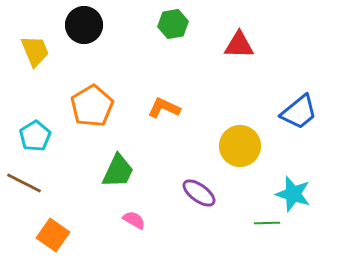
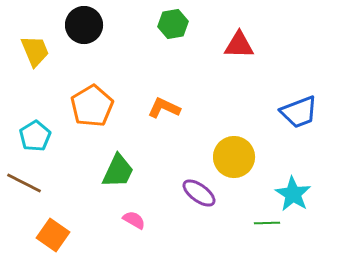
blue trapezoid: rotated 18 degrees clockwise
yellow circle: moved 6 px left, 11 px down
cyan star: rotated 15 degrees clockwise
